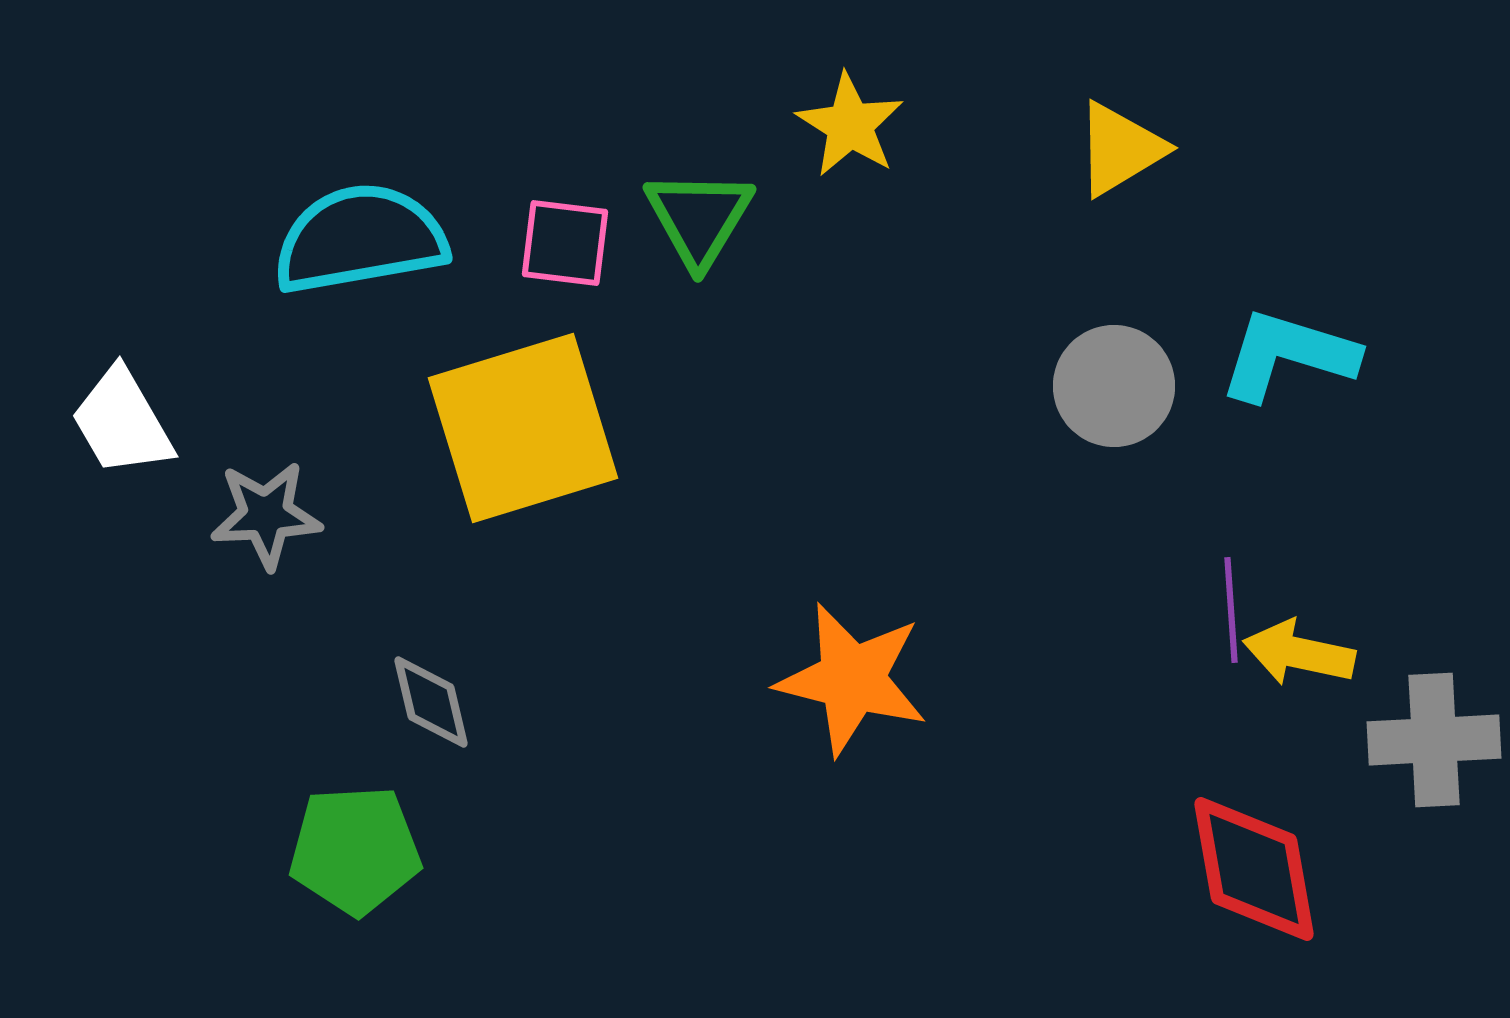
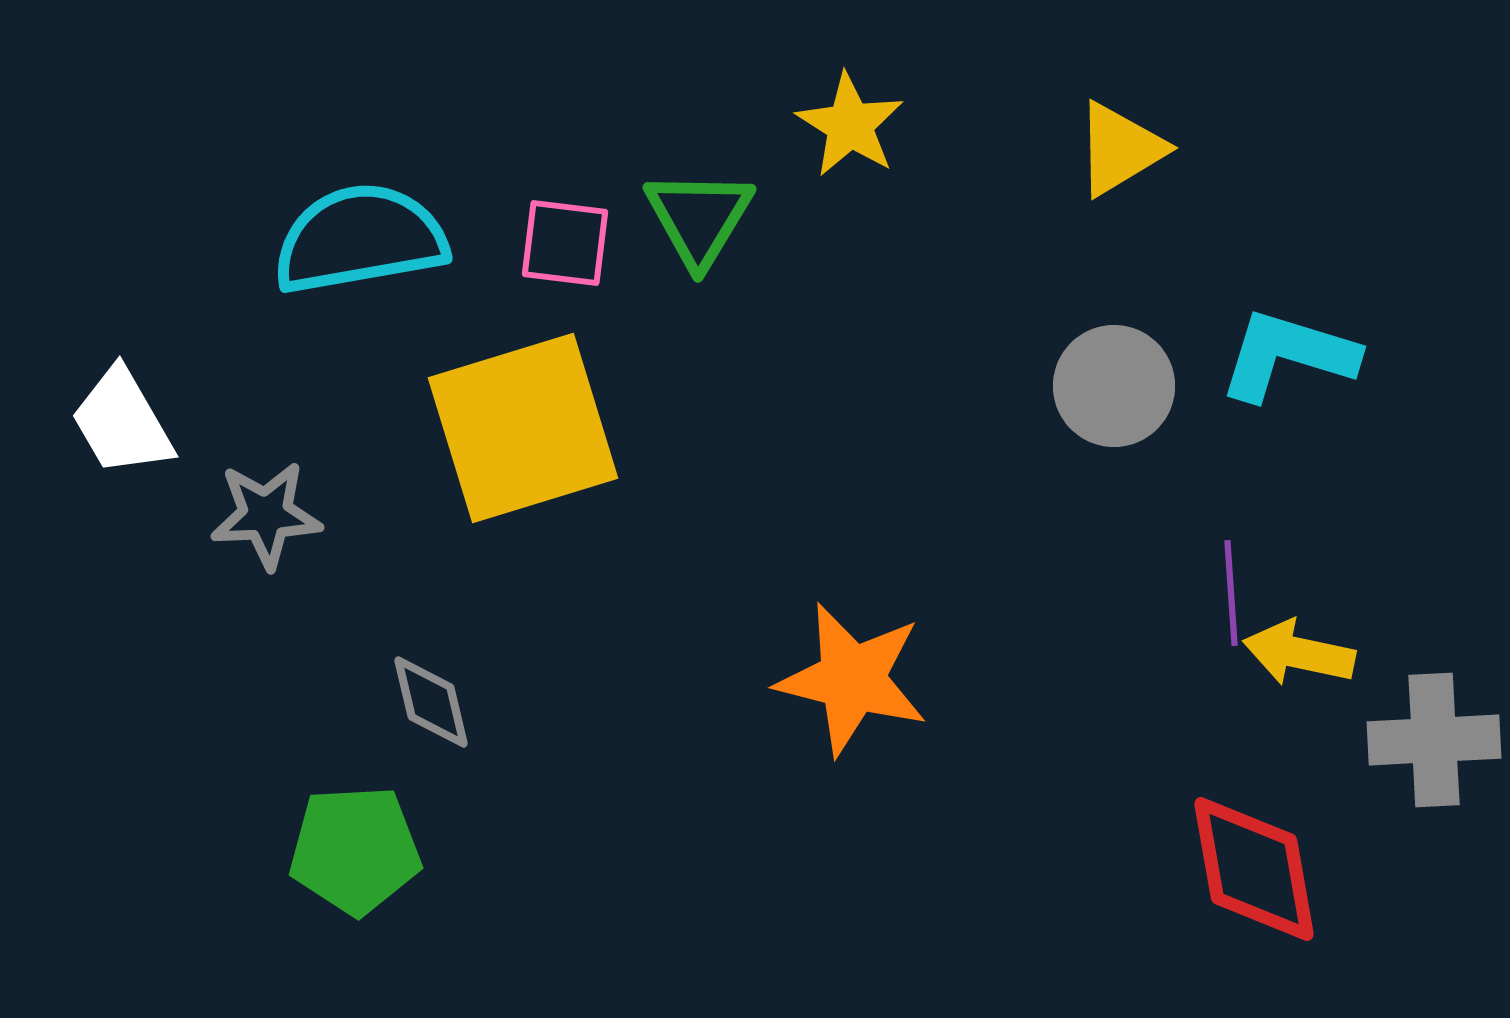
purple line: moved 17 px up
